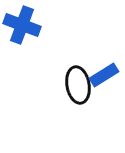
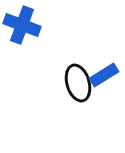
black ellipse: moved 2 px up; rotated 6 degrees counterclockwise
